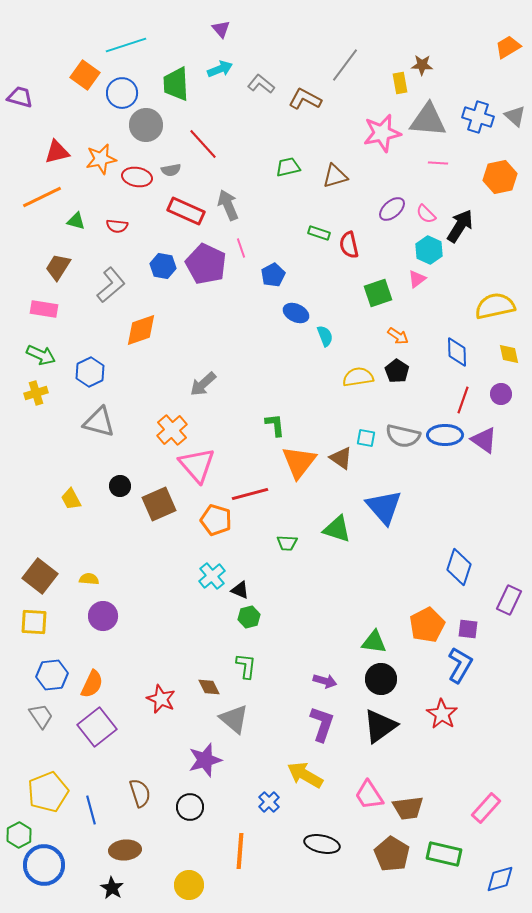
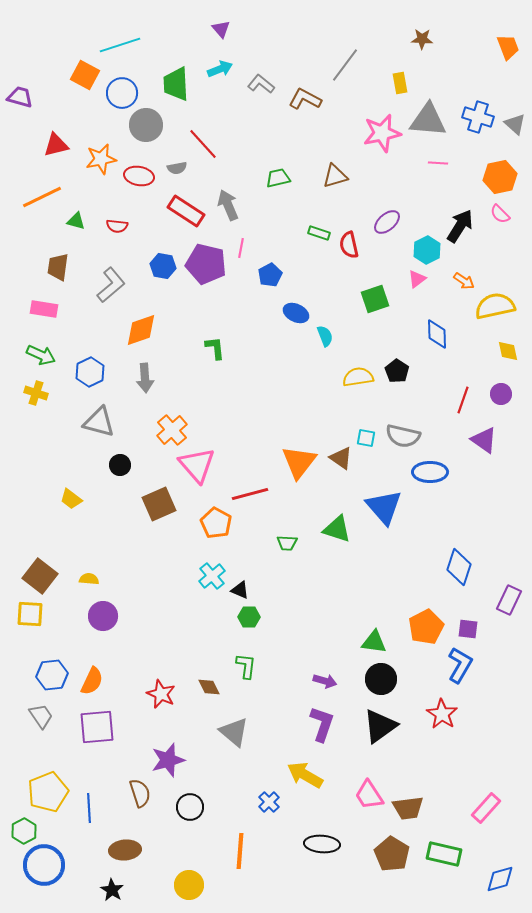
cyan line at (126, 45): moved 6 px left
orange trapezoid at (508, 47): rotated 100 degrees clockwise
brown star at (422, 65): moved 26 px up
orange square at (85, 75): rotated 8 degrees counterclockwise
gray triangle at (515, 116): moved 8 px down
red triangle at (57, 152): moved 1 px left, 7 px up
green trapezoid at (288, 167): moved 10 px left, 11 px down
gray semicircle at (171, 170): moved 6 px right, 2 px up
red ellipse at (137, 177): moved 2 px right, 1 px up
purple ellipse at (392, 209): moved 5 px left, 13 px down
red rectangle at (186, 211): rotated 9 degrees clockwise
pink semicircle at (426, 214): moved 74 px right
pink line at (241, 248): rotated 30 degrees clockwise
cyan hexagon at (429, 250): moved 2 px left; rotated 8 degrees clockwise
purple pentagon at (206, 264): rotated 12 degrees counterclockwise
brown trapezoid at (58, 267): rotated 24 degrees counterclockwise
blue pentagon at (273, 275): moved 3 px left
green square at (378, 293): moved 3 px left, 6 px down
orange arrow at (398, 336): moved 66 px right, 55 px up
blue diamond at (457, 352): moved 20 px left, 18 px up
yellow diamond at (509, 354): moved 1 px left, 3 px up
gray arrow at (203, 384): moved 58 px left, 6 px up; rotated 52 degrees counterclockwise
yellow cross at (36, 393): rotated 35 degrees clockwise
green L-shape at (275, 425): moved 60 px left, 77 px up
blue ellipse at (445, 435): moved 15 px left, 37 px down
black circle at (120, 486): moved 21 px up
yellow trapezoid at (71, 499): rotated 25 degrees counterclockwise
orange pentagon at (216, 520): moved 3 px down; rotated 12 degrees clockwise
green hexagon at (249, 617): rotated 15 degrees clockwise
yellow square at (34, 622): moved 4 px left, 8 px up
orange pentagon at (427, 625): moved 1 px left, 2 px down
orange semicircle at (92, 684): moved 3 px up
red star at (161, 699): moved 5 px up
gray triangle at (234, 719): moved 13 px down
purple square at (97, 727): rotated 33 degrees clockwise
purple star at (205, 760): moved 37 px left
blue line at (91, 810): moved 2 px left, 2 px up; rotated 12 degrees clockwise
green hexagon at (19, 835): moved 5 px right, 4 px up
black ellipse at (322, 844): rotated 8 degrees counterclockwise
black star at (112, 888): moved 2 px down
